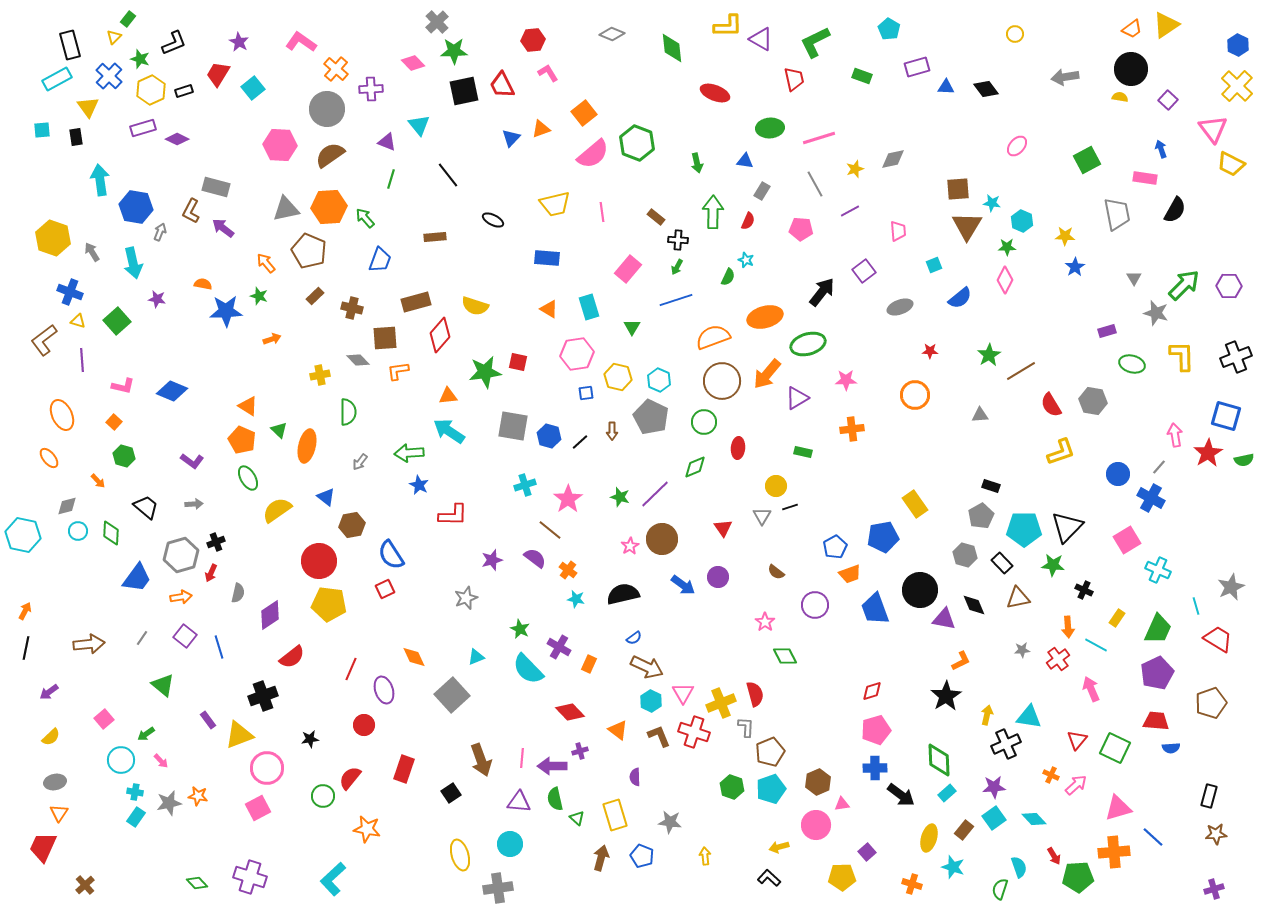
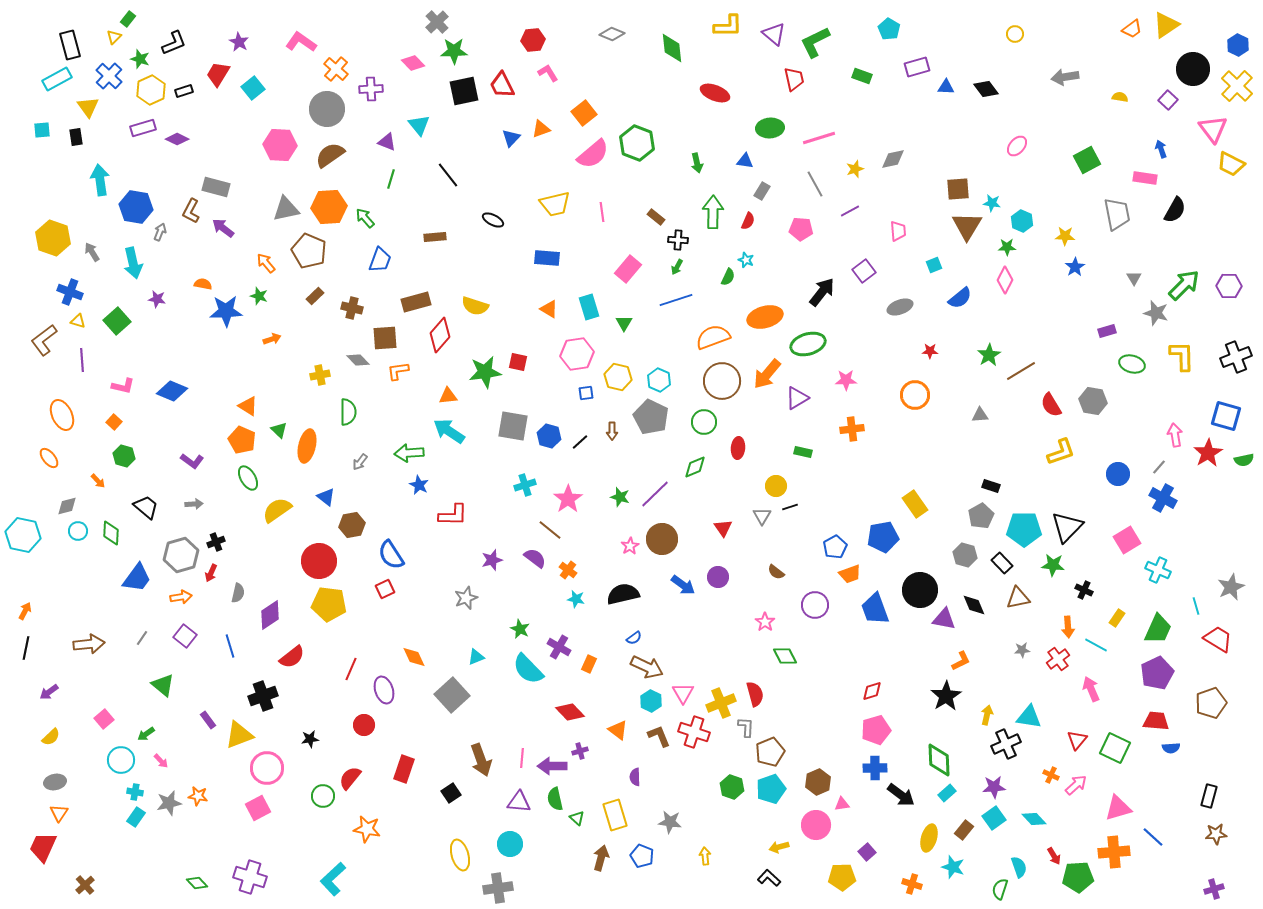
purple triangle at (761, 39): moved 13 px right, 5 px up; rotated 10 degrees clockwise
black circle at (1131, 69): moved 62 px right
green triangle at (632, 327): moved 8 px left, 4 px up
blue cross at (1151, 498): moved 12 px right
blue line at (219, 647): moved 11 px right, 1 px up
